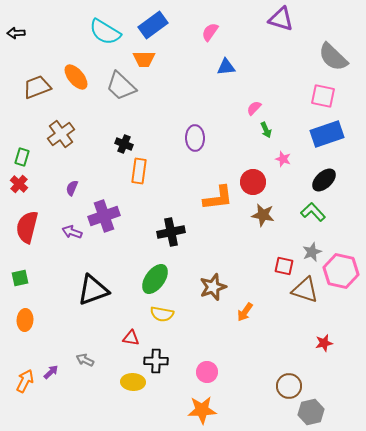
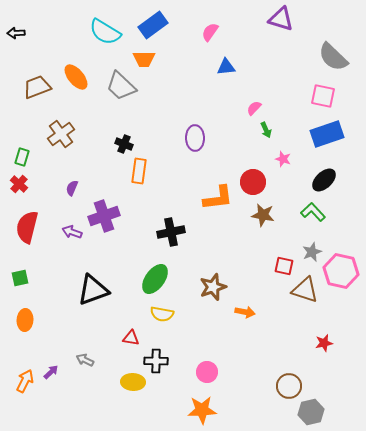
orange arrow at (245, 312): rotated 114 degrees counterclockwise
